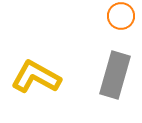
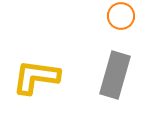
yellow L-shape: rotated 21 degrees counterclockwise
